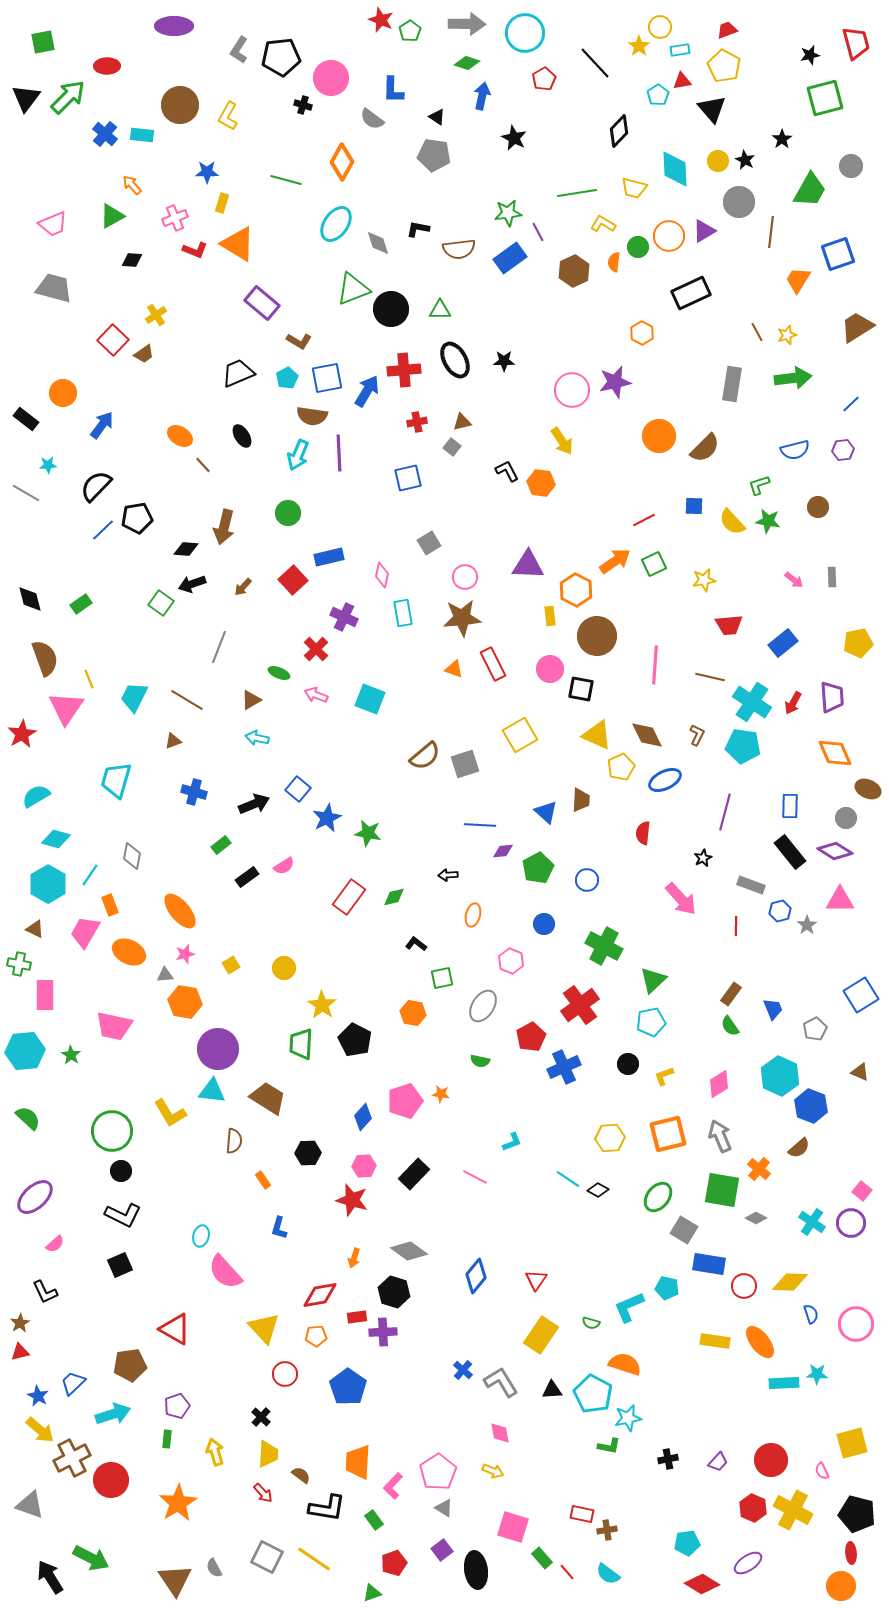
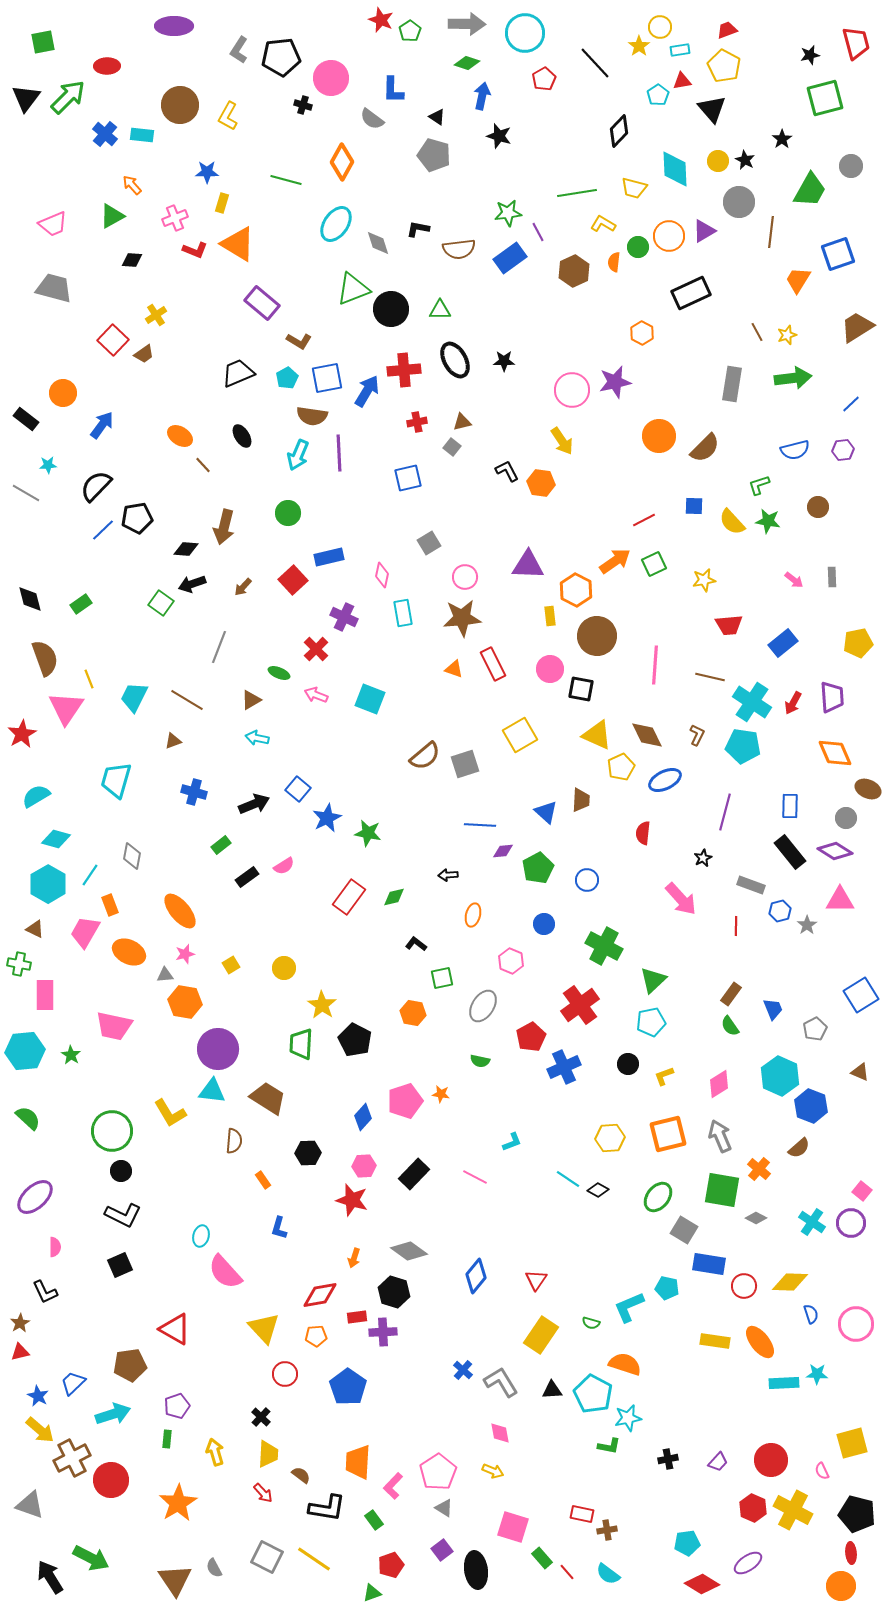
black star at (514, 138): moved 15 px left, 2 px up; rotated 10 degrees counterclockwise
gray pentagon at (434, 155): rotated 8 degrees clockwise
pink semicircle at (55, 1244): moved 3 px down; rotated 48 degrees counterclockwise
red pentagon at (394, 1563): moved 3 px left, 2 px down
